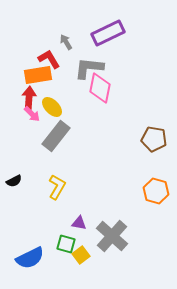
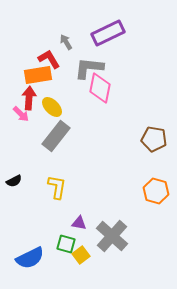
pink arrow: moved 11 px left
yellow L-shape: rotated 20 degrees counterclockwise
